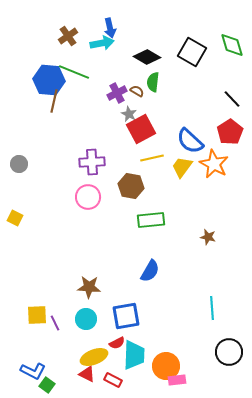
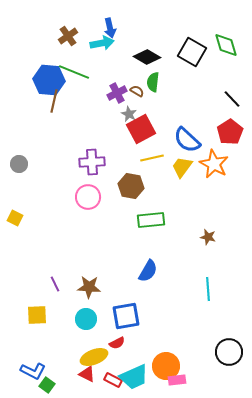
green diamond at (232, 45): moved 6 px left
blue semicircle at (190, 141): moved 3 px left, 1 px up
blue semicircle at (150, 271): moved 2 px left
cyan line at (212, 308): moved 4 px left, 19 px up
purple line at (55, 323): moved 39 px up
cyan trapezoid at (134, 355): moved 22 px down; rotated 64 degrees clockwise
